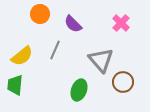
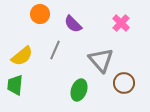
brown circle: moved 1 px right, 1 px down
